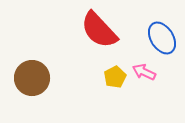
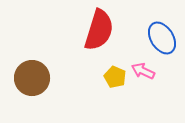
red semicircle: rotated 120 degrees counterclockwise
pink arrow: moved 1 px left, 1 px up
yellow pentagon: rotated 20 degrees counterclockwise
